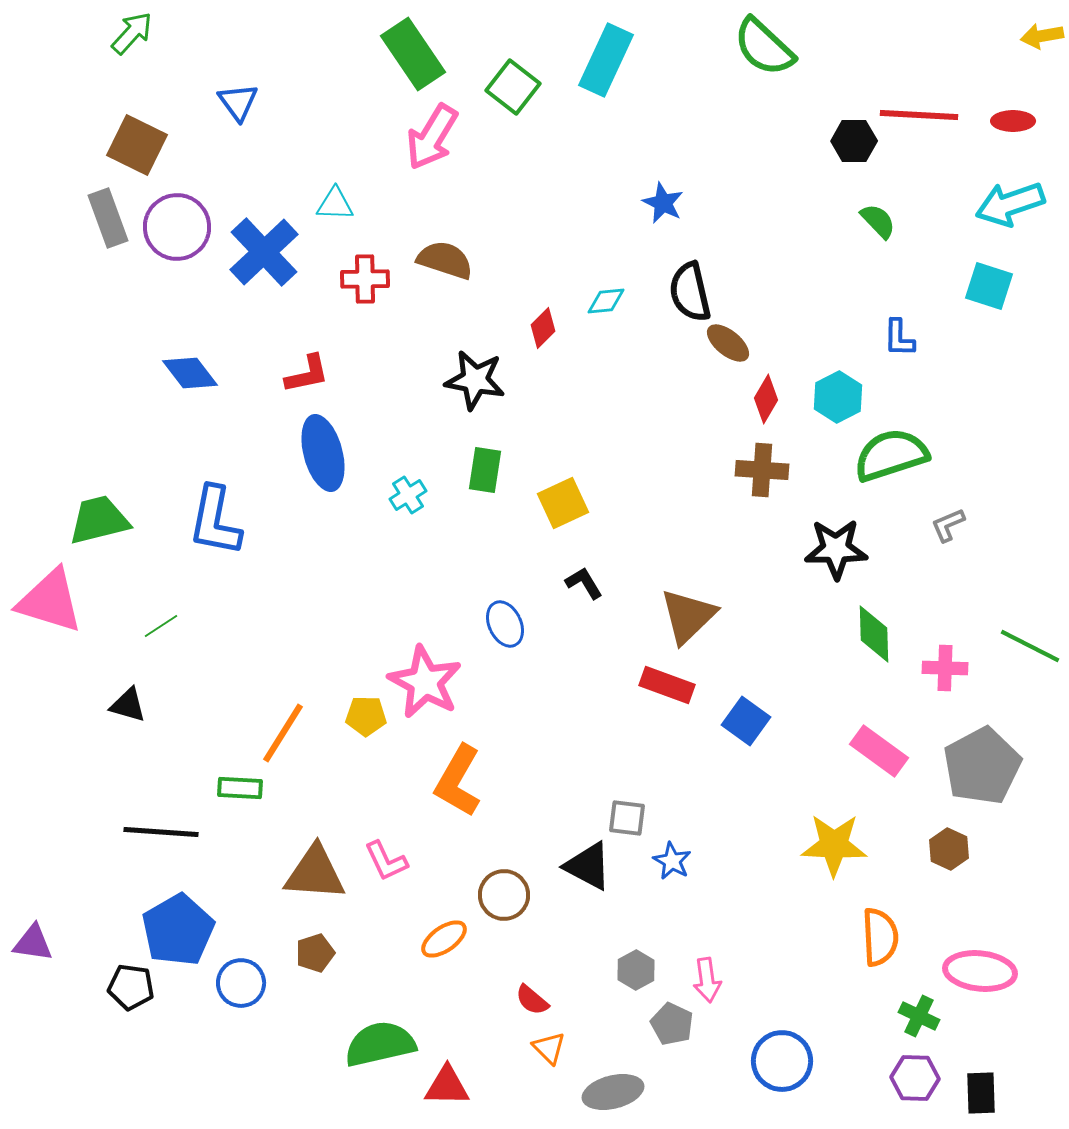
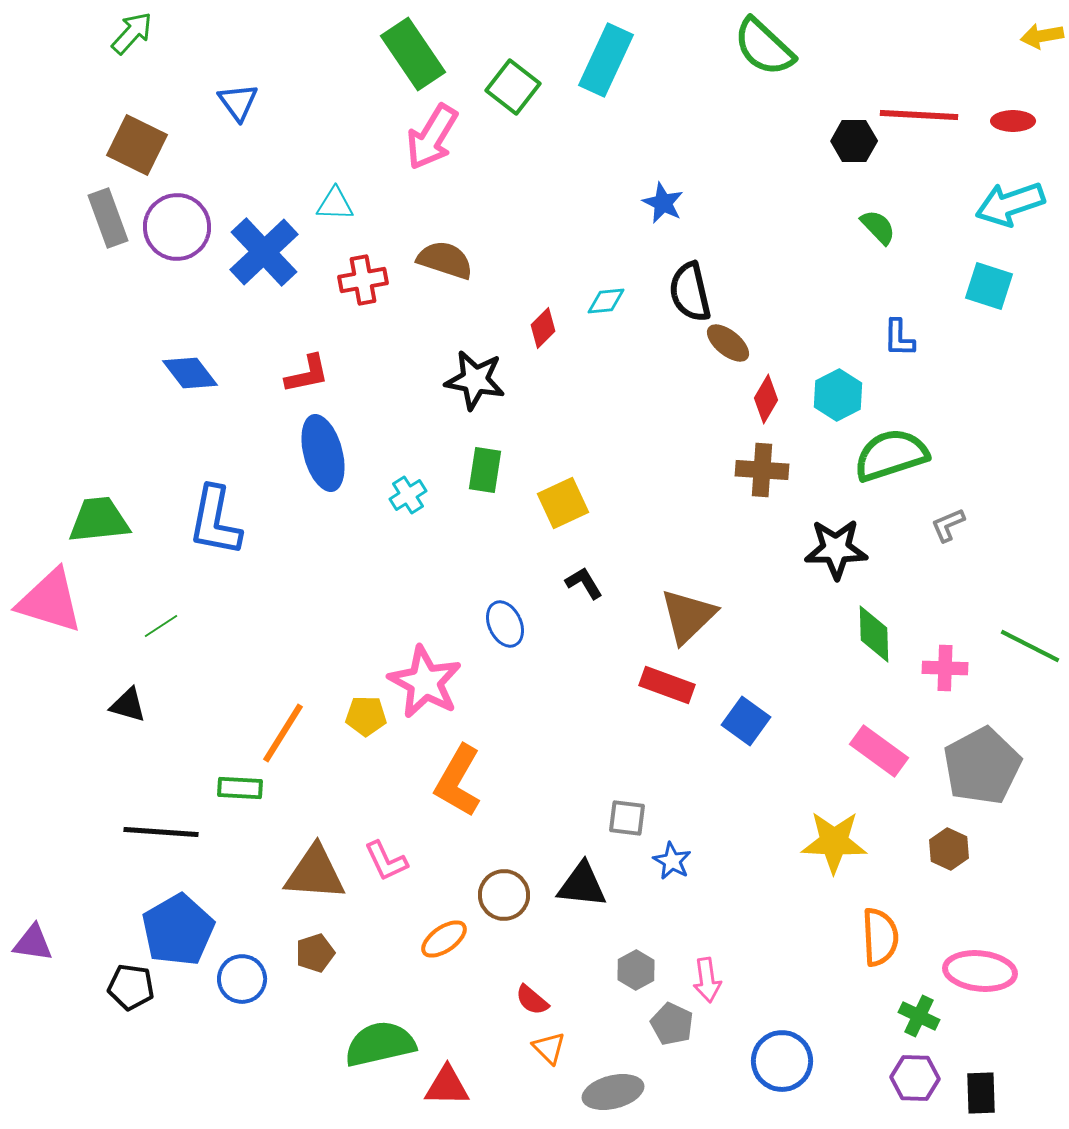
green semicircle at (878, 221): moved 6 px down
red cross at (365, 279): moved 2 px left, 1 px down; rotated 9 degrees counterclockwise
cyan hexagon at (838, 397): moved 2 px up
green trapezoid at (99, 520): rotated 8 degrees clockwise
yellow star at (834, 845): moved 3 px up
black triangle at (588, 866): moved 6 px left, 19 px down; rotated 22 degrees counterclockwise
blue circle at (241, 983): moved 1 px right, 4 px up
